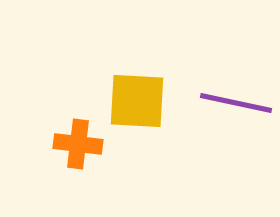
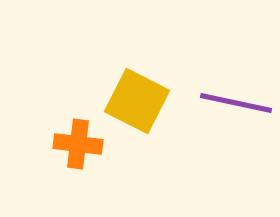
yellow square: rotated 24 degrees clockwise
